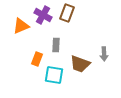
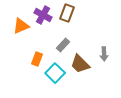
gray rectangle: moved 7 px right; rotated 40 degrees clockwise
brown trapezoid: rotated 25 degrees clockwise
cyan square: moved 1 px right, 2 px up; rotated 36 degrees clockwise
